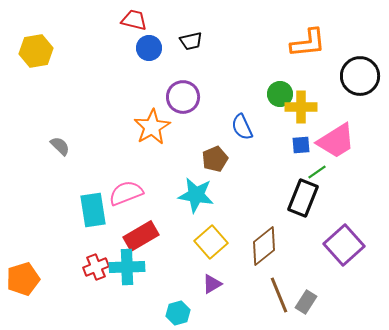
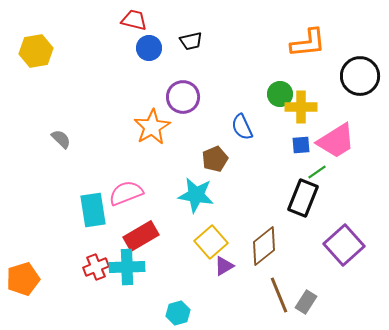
gray semicircle: moved 1 px right, 7 px up
purple triangle: moved 12 px right, 18 px up
